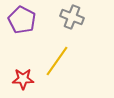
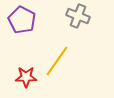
gray cross: moved 6 px right, 1 px up
red star: moved 3 px right, 2 px up
